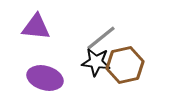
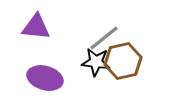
gray line: moved 3 px right
brown hexagon: moved 2 px left, 4 px up
